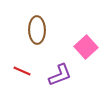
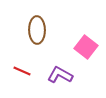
pink square: rotated 10 degrees counterclockwise
purple L-shape: rotated 130 degrees counterclockwise
